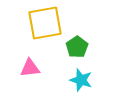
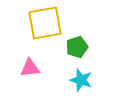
green pentagon: rotated 15 degrees clockwise
